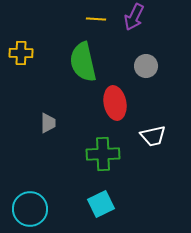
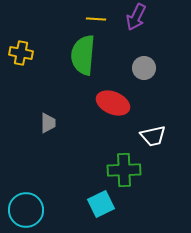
purple arrow: moved 2 px right
yellow cross: rotated 10 degrees clockwise
green semicircle: moved 7 px up; rotated 18 degrees clockwise
gray circle: moved 2 px left, 2 px down
red ellipse: moved 2 px left; rotated 56 degrees counterclockwise
green cross: moved 21 px right, 16 px down
cyan circle: moved 4 px left, 1 px down
